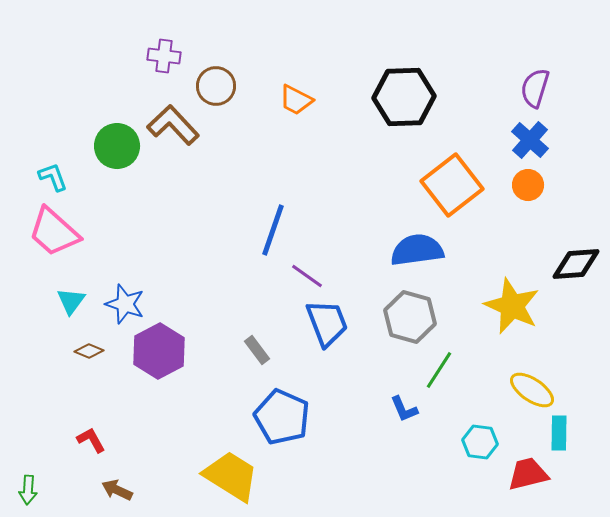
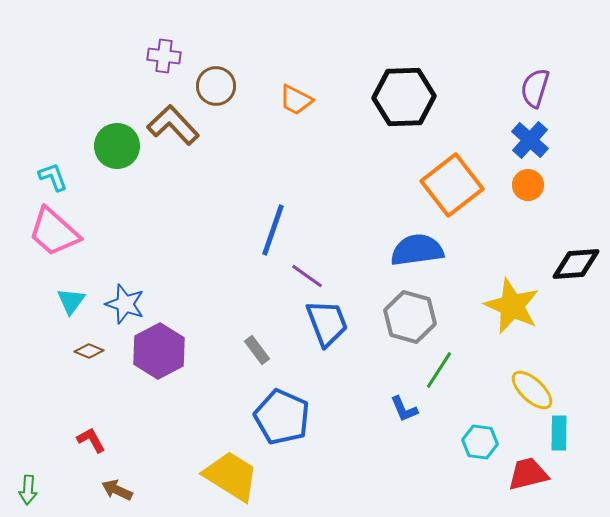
yellow ellipse: rotated 9 degrees clockwise
